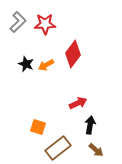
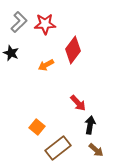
gray L-shape: moved 1 px right
red diamond: moved 4 px up
black star: moved 15 px left, 11 px up
red arrow: rotated 72 degrees clockwise
orange square: moved 1 px left; rotated 21 degrees clockwise
